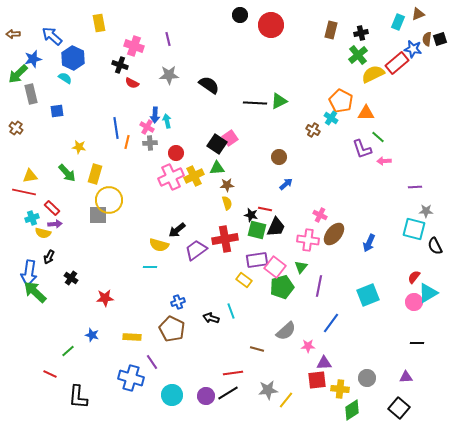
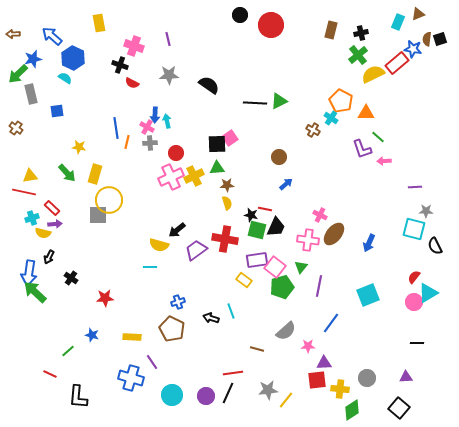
black square at (217, 144): rotated 36 degrees counterclockwise
red cross at (225, 239): rotated 20 degrees clockwise
black line at (228, 393): rotated 35 degrees counterclockwise
